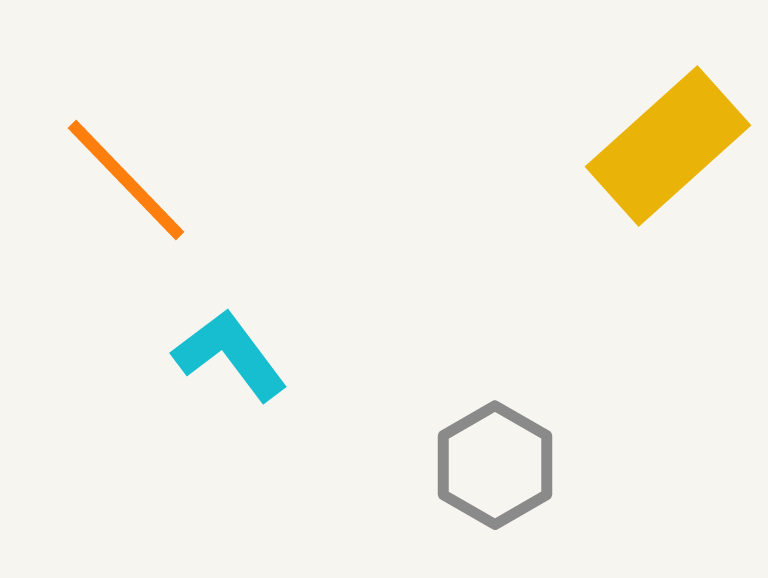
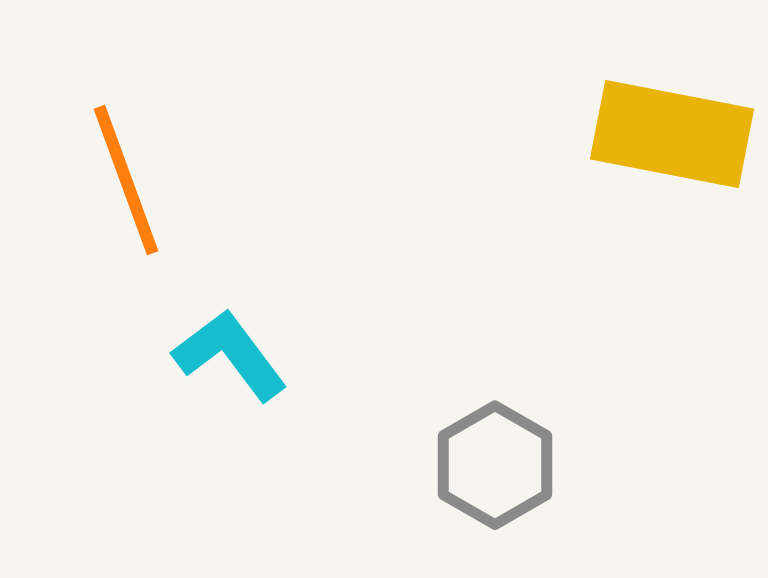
yellow rectangle: moved 4 px right, 12 px up; rotated 53 degrees clockwise
orange line: rotated 24 degrees clockwise
